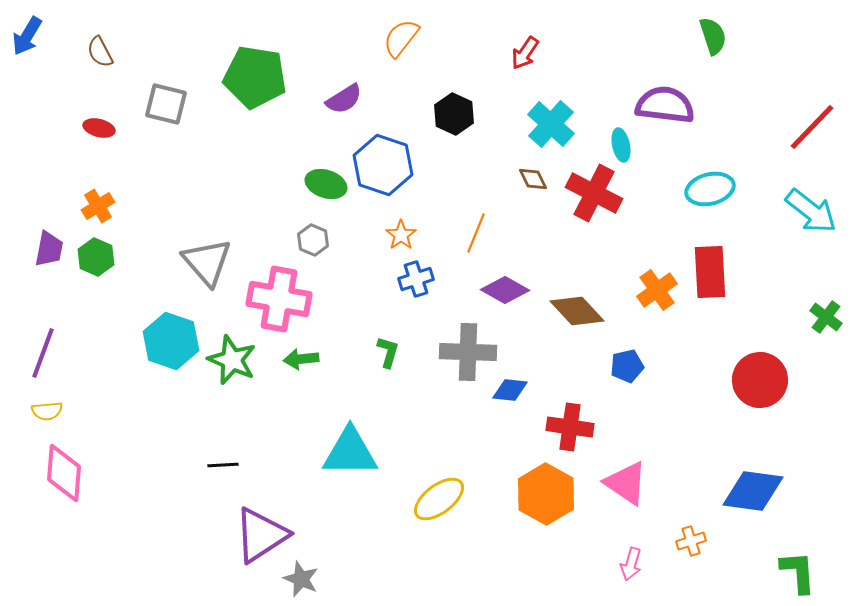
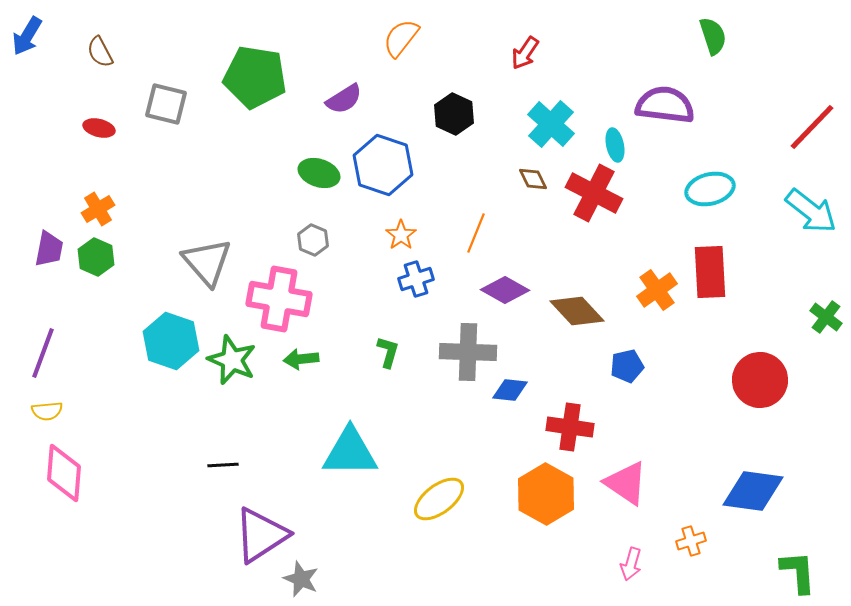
cyan ellipse at (621, 145): moved 6 px left
green ellipse at (326, 184): moved 7 px left, 11 px up
orange cross at (98, 206): moved 3 px down
